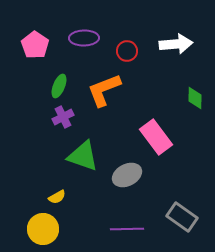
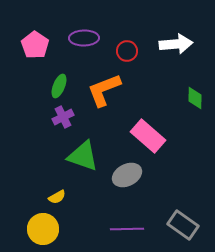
pink rectangle: moved 8 px left, 1 px up; rotated 12 degrees counterclockwise
gray rectangle: moved 1 px right, 8 px down
